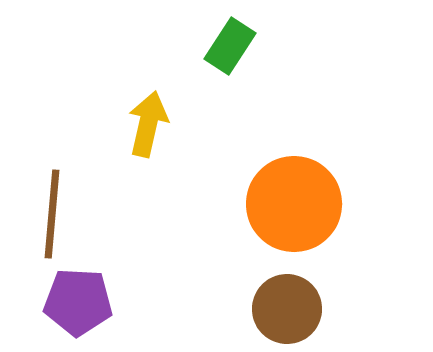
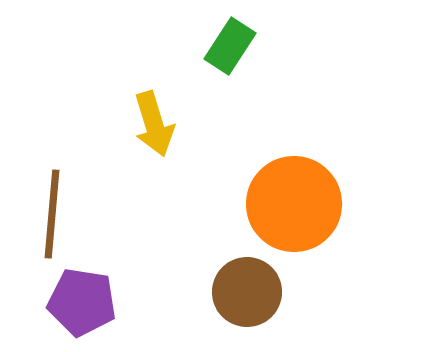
yellow arrow: moved 6 px right; rotated 150 degrees clockwise
purple pentagon: moved 4 px right; rotated 6 degrees clockwise
brown circle: moved 40 px left, 17 px up
